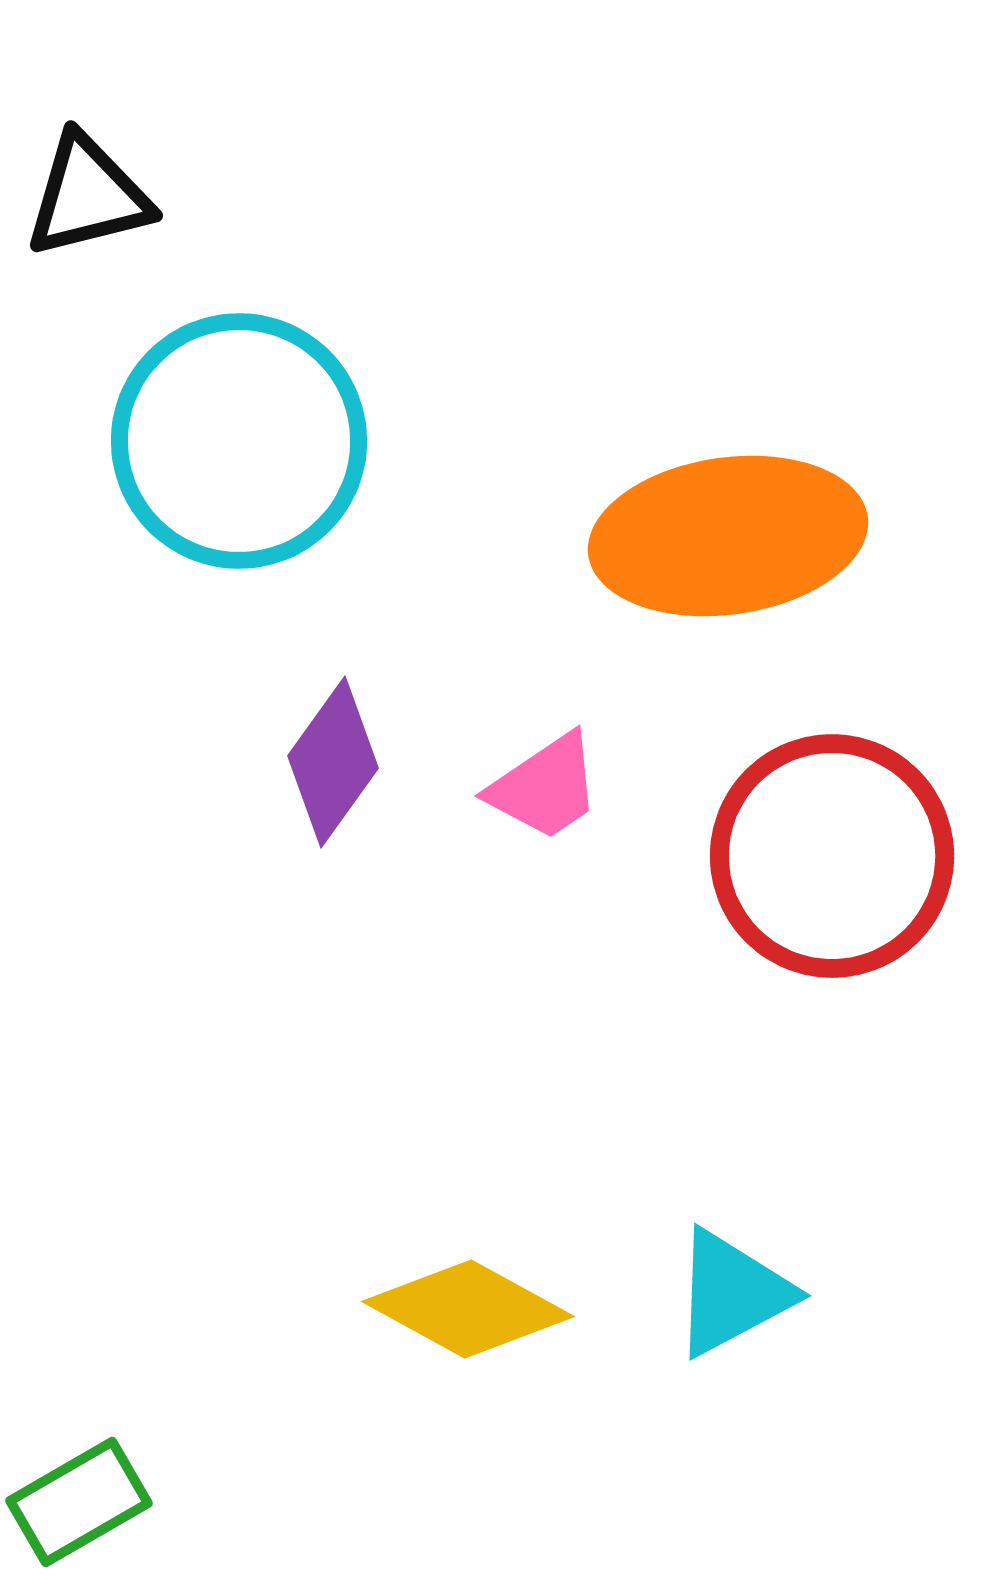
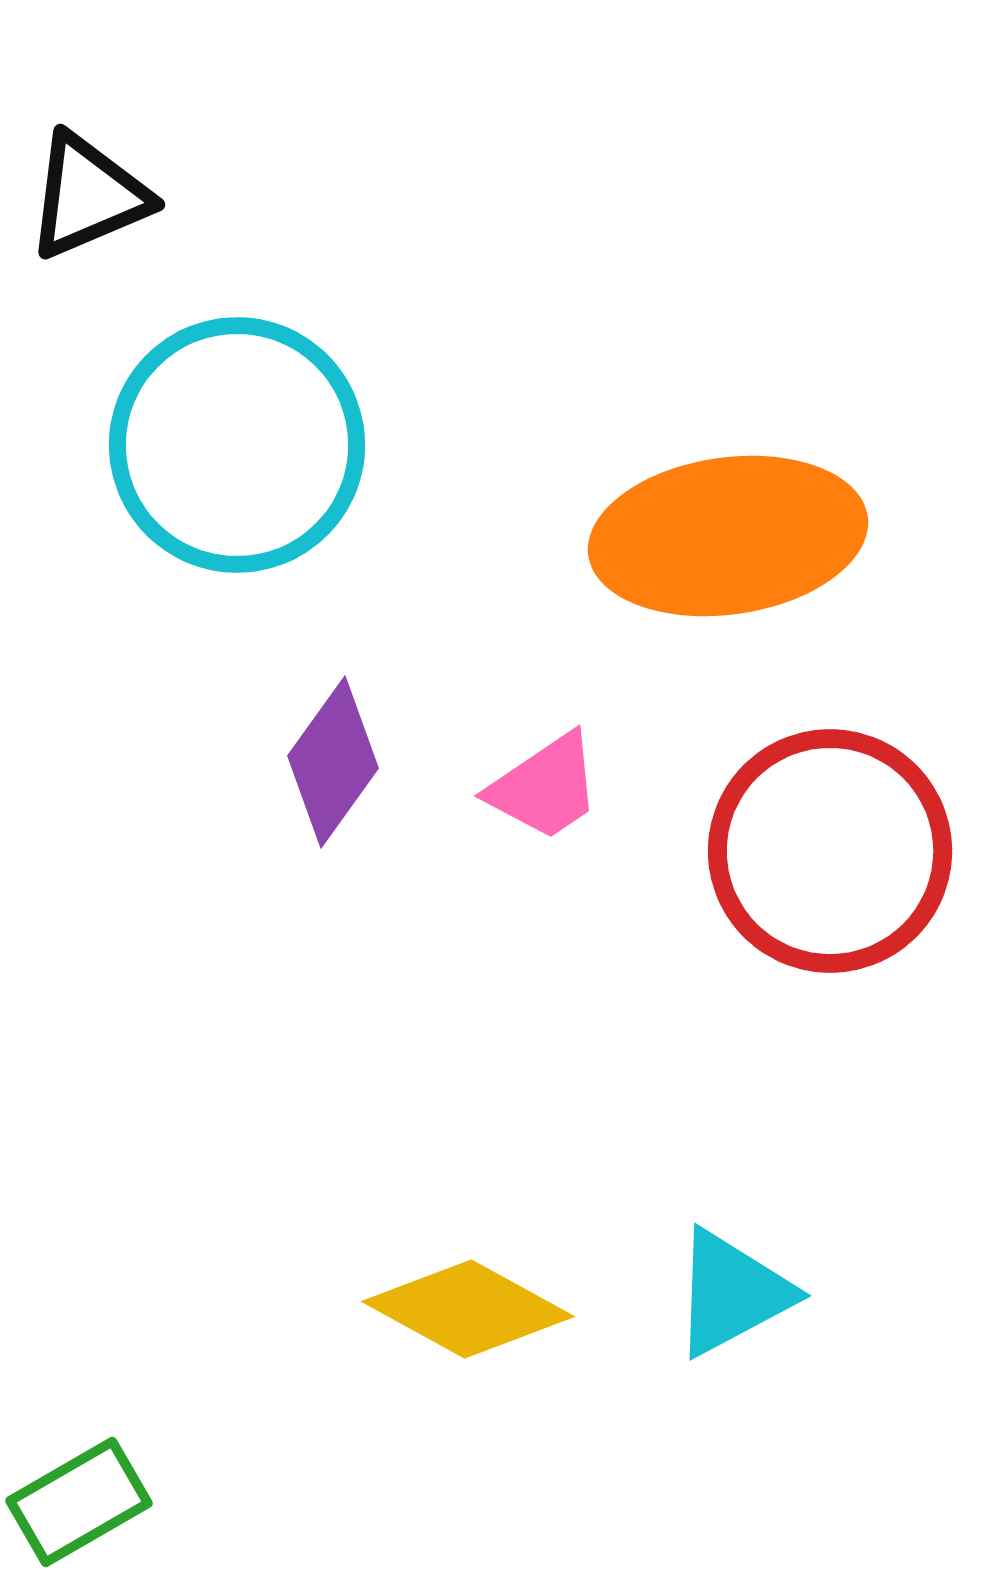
black triangle: rotated 9 degrees counterclockwise
cyan circle: moved 2 px left, 4 px down
red circle: moved 2 px left, 5 px up
